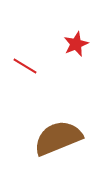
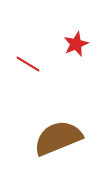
red line: moved 3 px right, 2 px up
